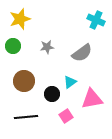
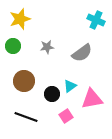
cyan triangle: moved 4 px down
black line: rotated 25 degrees clockwise
